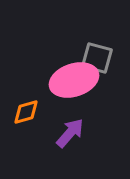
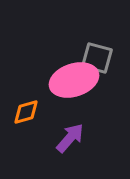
purple arrow: moved 5 px down
